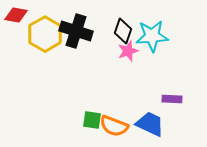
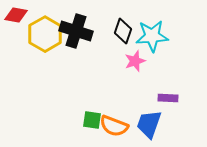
pink star: moved 7 px right, 10 px down
purple rectangle: moved 4 px left, 1 px up
blue trapezoid: moved 1 px left; rotated 96 degrees counterclockwise
